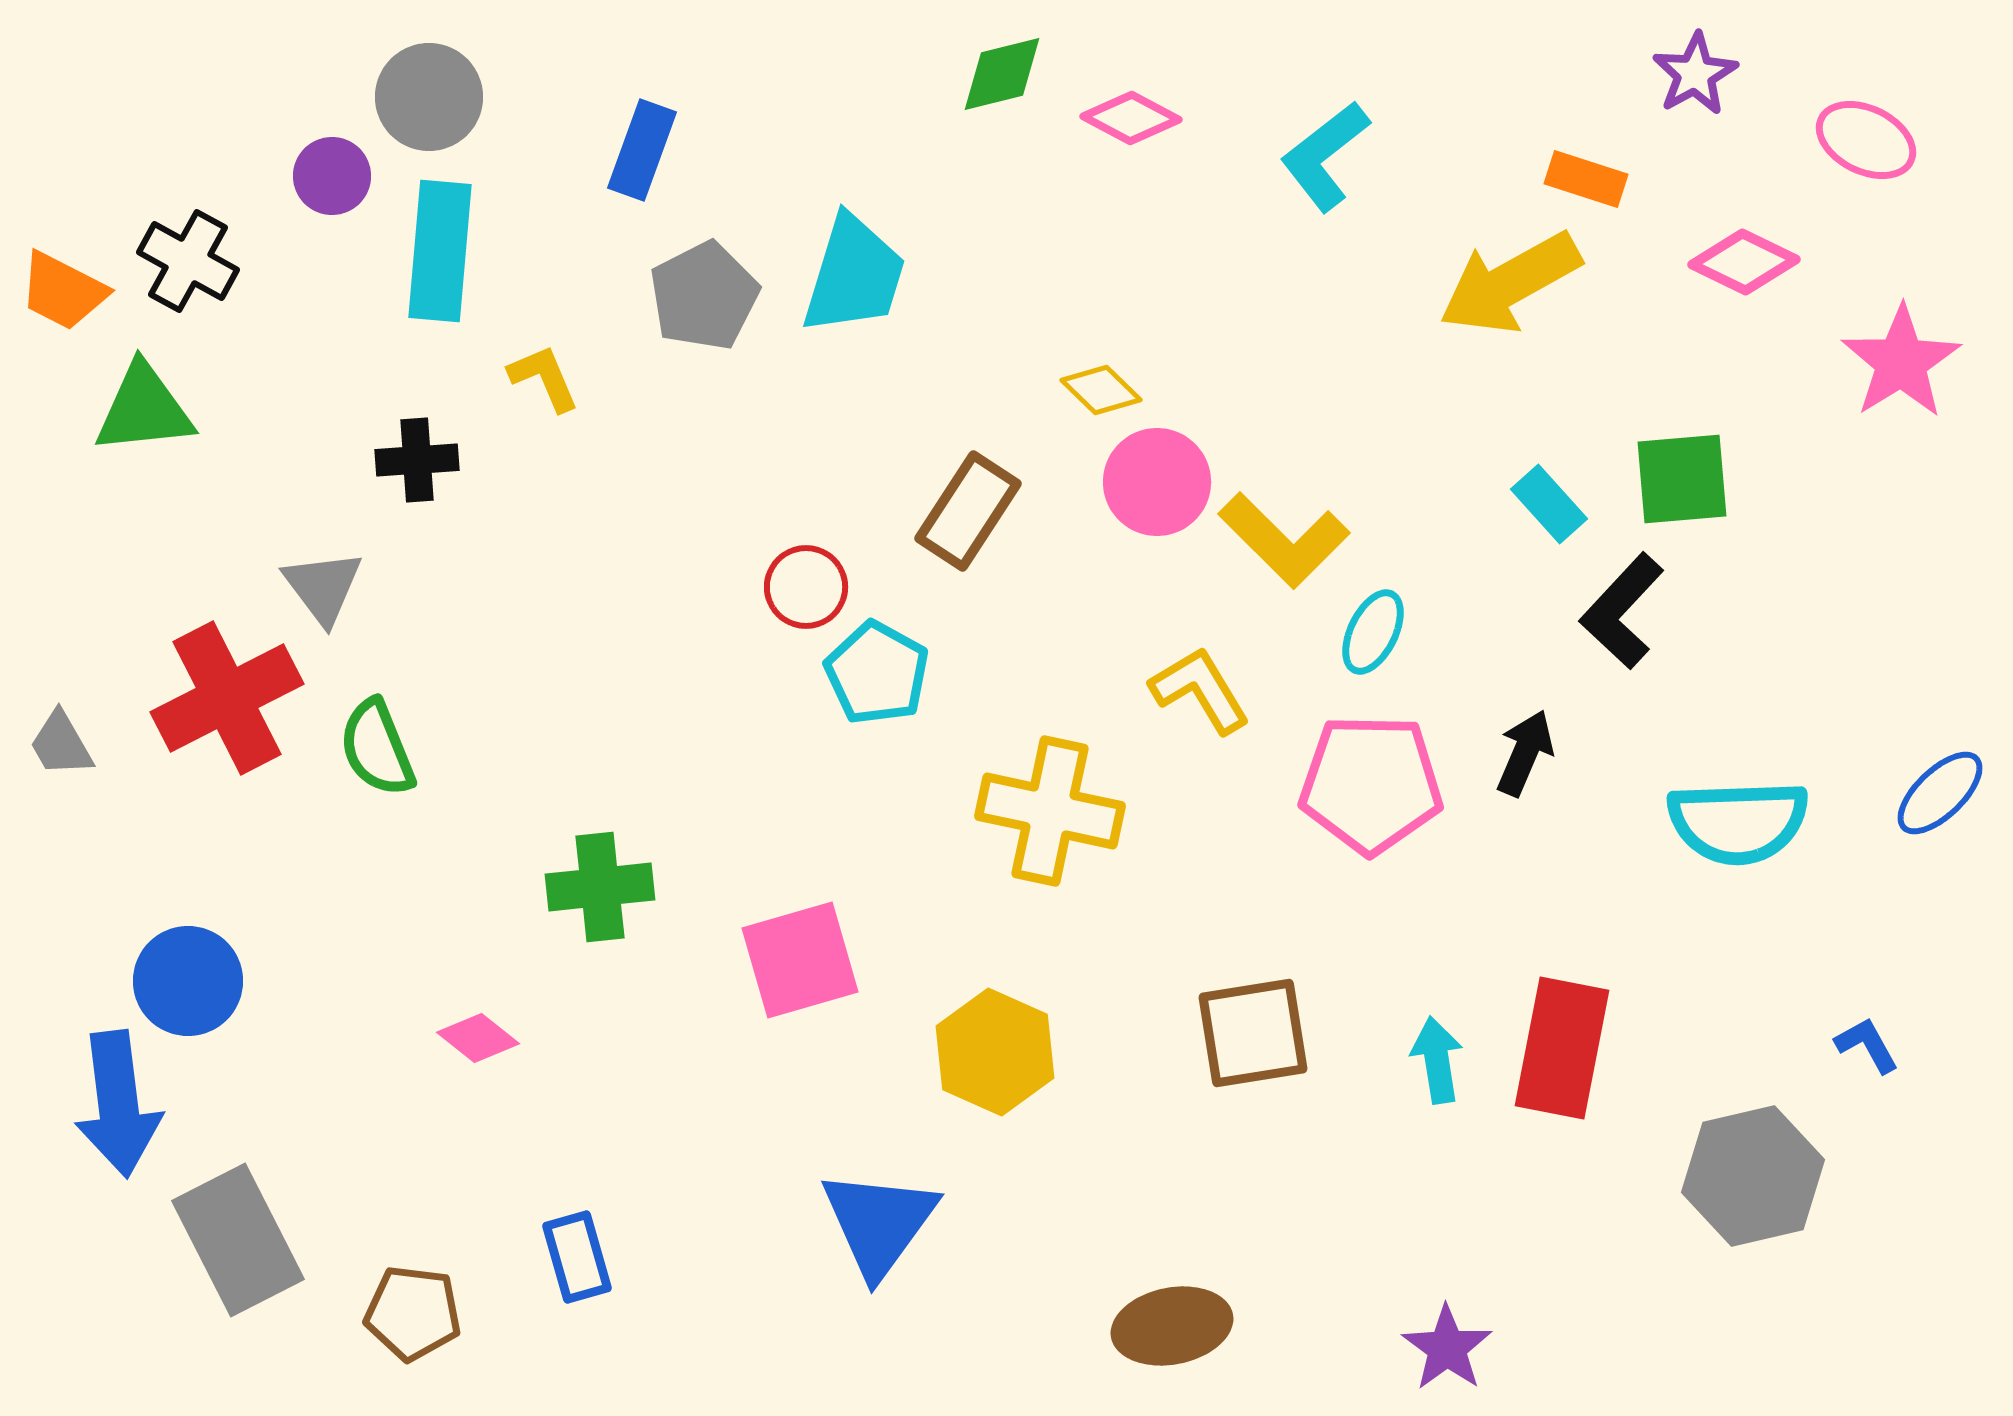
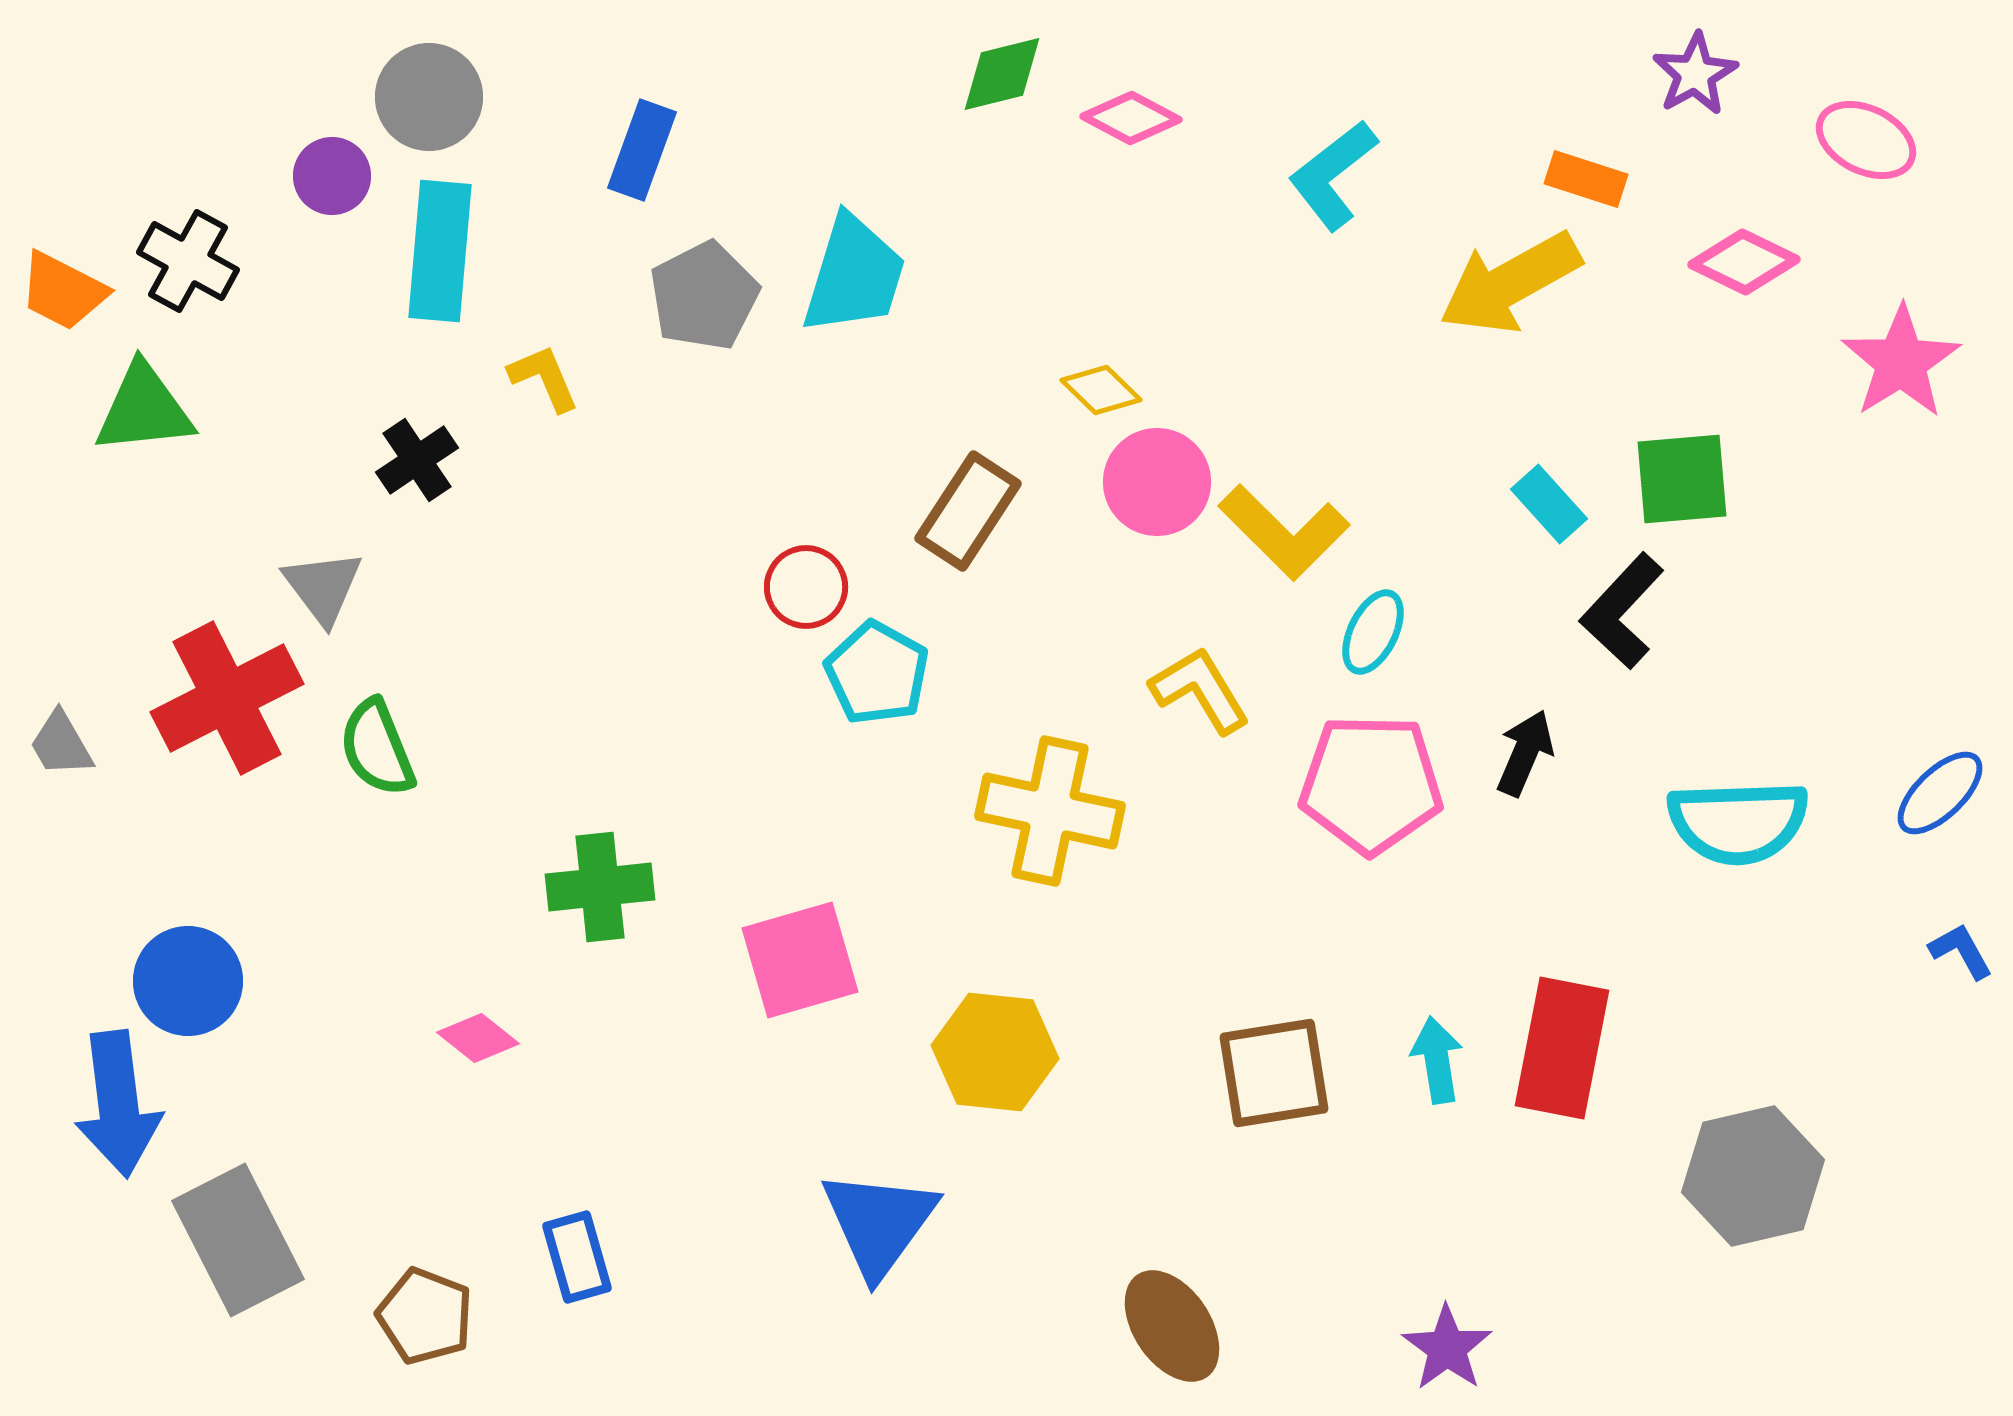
cyan L-shape at (1325, 156): moved 8 px right, 19 px down
black cross at (417, 460): rotated 30 degrees counterclockwise
yellow L-shape at (1284, 540): moved 8 px up
brown square at (1253, 1033): moved 21 px right, 40 px down
blue L-shape at (1867, 1045): moved 94 px right, 94 px up
yellow hexagon at (995, 1052): rotated 18 degrees counterclockwise
brown pentagon at (413, 1313): moved 12 px right, 3 px down; rotated 14 degrees clockwise
brown ellipse at (1172, 1326): rotated 67 degrees clockwise
